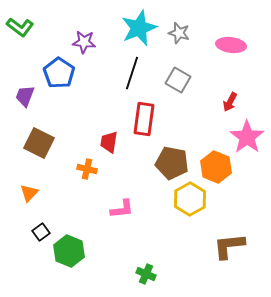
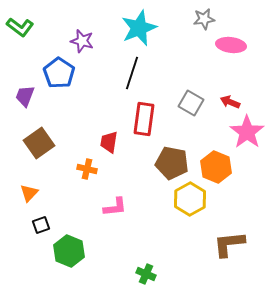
gray star: moved 25 px right, 14 px up; rotated 25 degrees counterclockwise
purple star: moved 2 px left, 1 px up; rotated 10 degrees clockwise
gray square: moved 13 px right, 23 px down
red arrow: rotated 84 degrees clockwise
pink star: moved 5 px up
brown square: rotated 28 degrees clockwise
pink L-shape: moved 7 px left, 2 px up
black square: moved 7 px up; rotated 18 degrees clockwise
brown L-shape: moved 2 px up
